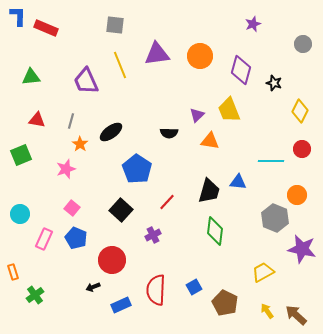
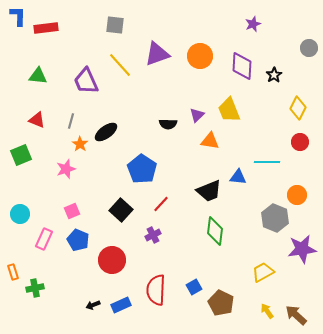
red rectangle at (46, 28): rotated 30 degrees counterclockwise
gray circle at (303, 44): moved 6 px right, 4 px down
purple triangle at (157, 54): rotated 12 degrees counterclockwise
yellow line at (120, 65): rotated 20 degrees counterclockwise
purple diamond at (241, 70): moved 1 px right, 4 px up; rotated 12 degrees counterclockwise
green triangle at (31, 77): moved 7 px right, 1 px up; rotated 12 degrees clockwise
black star at (274, 83): moved 8 px up; rotated 21 degrees clockwise
yellow diamond at (300, 111): moved 2 px left, 3 px up
red triangle at (37, 120): rotated 12 degrees clockwise
black ellipse at (111, 132): moved 5 px left
black semicircle at (169, 133): moved 1 px left, 9 px up
red circle at (302, 149): moved 2 px left, 7 px up
cyan line at (271, 161): moved 4 px left, 1 px down
blue pentagon at (137, 169): moved 5 px right
blue triangle at (238, 182): moved 5 px up
black trapezoid at (209, 191): rotated 52 degrees clockwise
red line at (167, 202): moved 6 px left, 2 px down
pink square at (72, 208): moved 3 px down; rotated 28 degrees clockwise
blue pentagon at (76, 238): moved 2 px right, 2 px down
purple star at (302, 249): rotated 20 degrees counterclockwise
black arrow at (93, 287): moved 18 px down
green cross at (35, 295): moved 7 px up; rotated 24 degrees clockwise
brown pentagon at (225, 303): moved 4 px left
